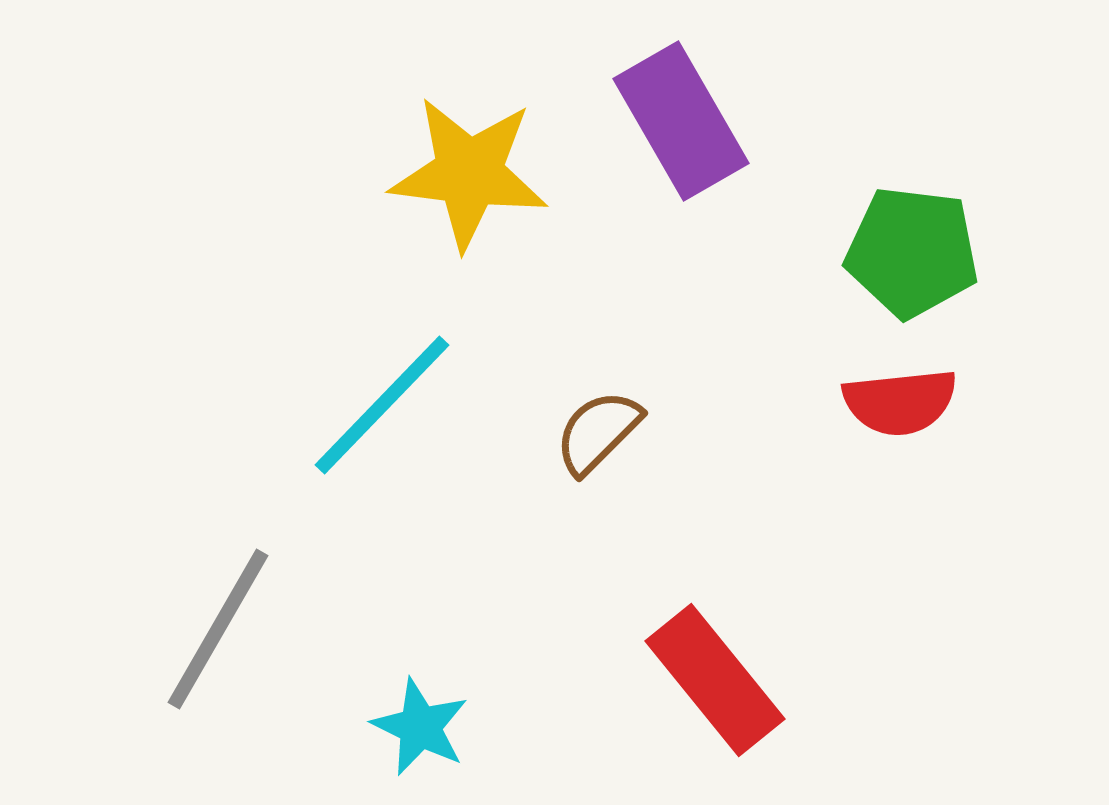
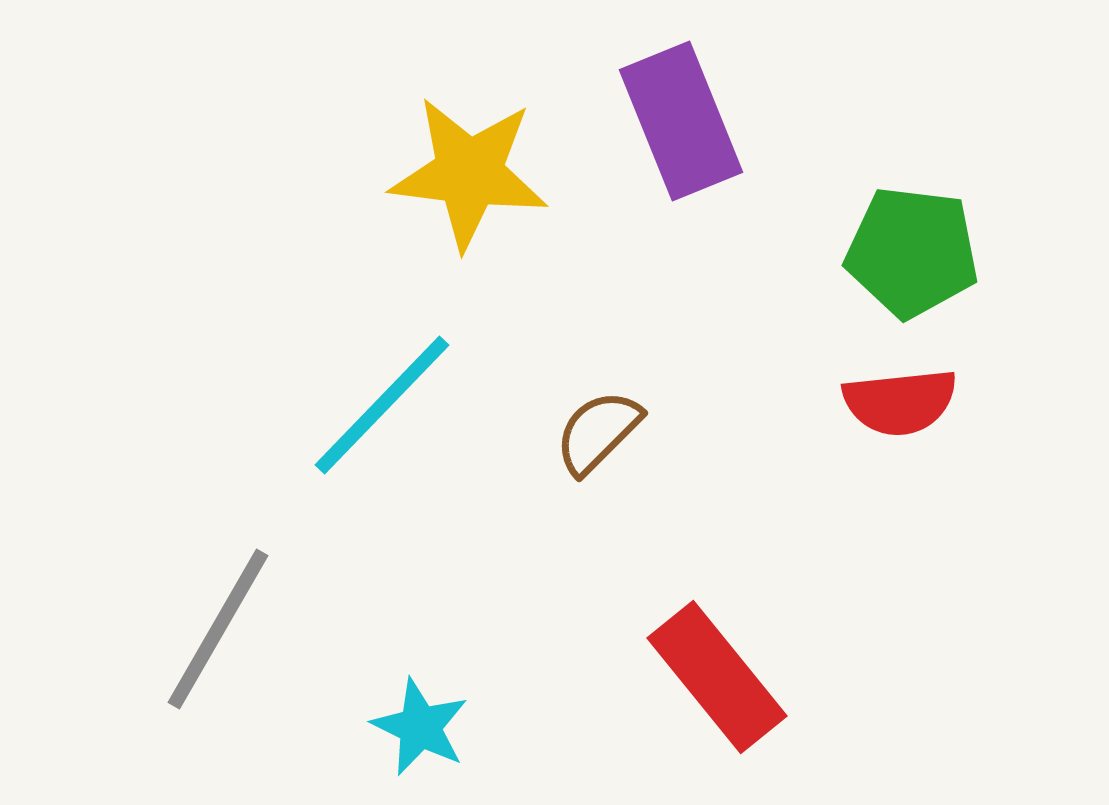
purple rectangle: rotated 8 degrees clockwise
red rectangle: moved 2 px right, 3 px up
